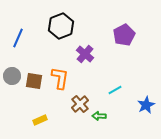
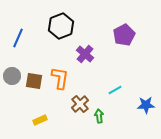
blue star: rotated 24 degrees clockwise
green arrow: rotated 80 degrees clockwise
